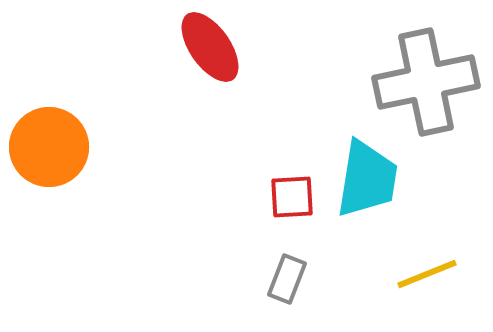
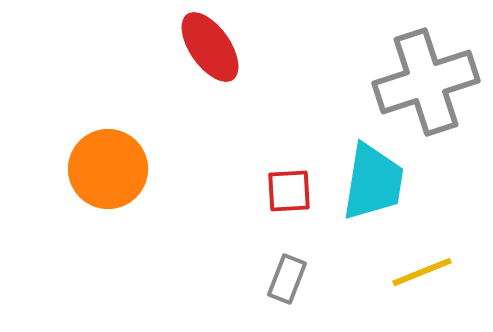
gray cross: rotated 6 degrees counterclockwise
orange circle: moved 59 px right, 22 px down
cyan trapezoid: moved 6 px right, 3 px down
red square: moved 3 px left, 6 px up
yellow line: moved 5 px left, 2 px up
